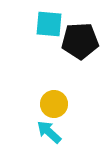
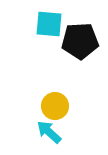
yellow circle: moved 1 px right, 2 px down
